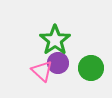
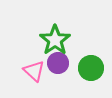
pink triangle: moved 8 px left
